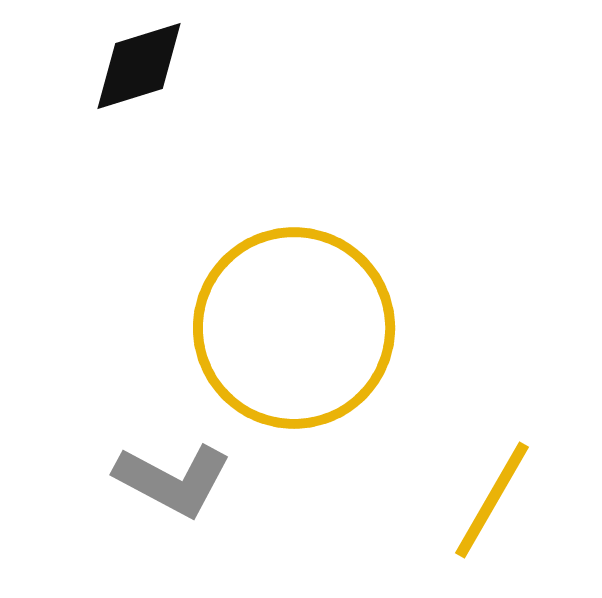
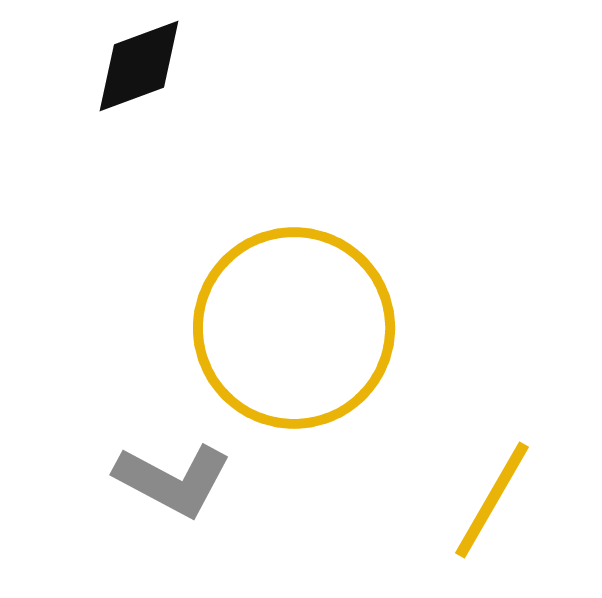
black diamond: rotated 3 degrees counterclockwise
